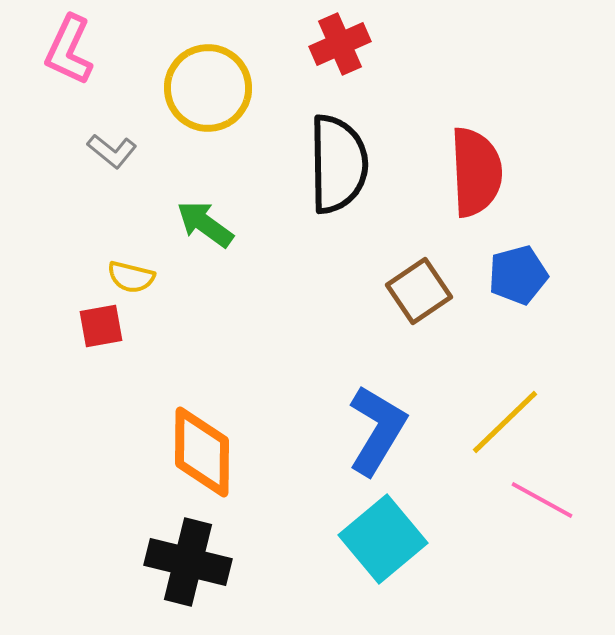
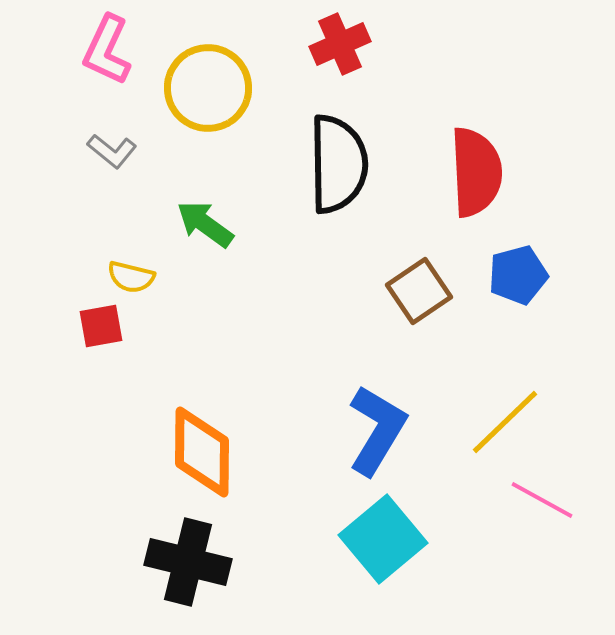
pink L-shape: moved 38 px right
